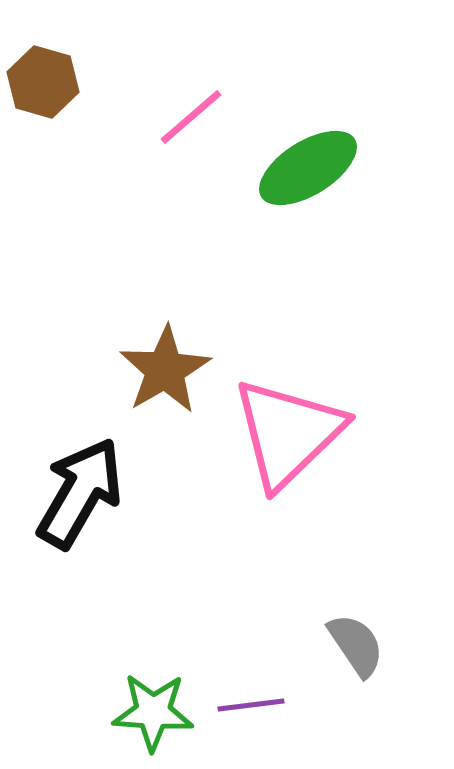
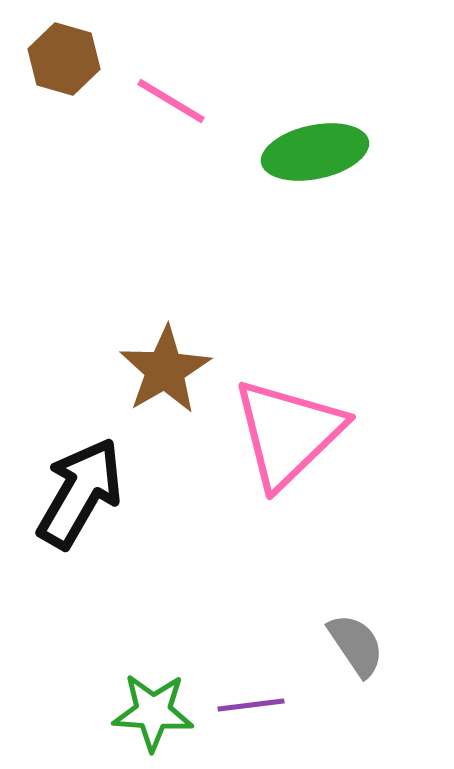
brown hexagon: moved 21 px right, 23 px up
pink line: moved 20 px left, 16 px up; rotated 72 degrees clockwise
green ellipse: moved 7 px right, 16 px up; rotated 20 degrees clockwise
